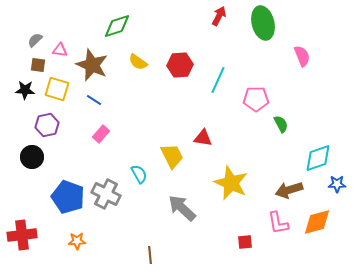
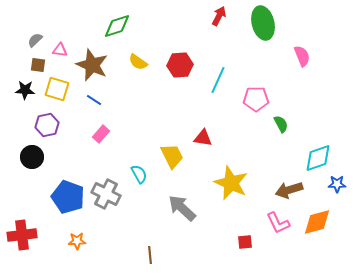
pink L-shape: rotated 15 degrees counterclockwise
